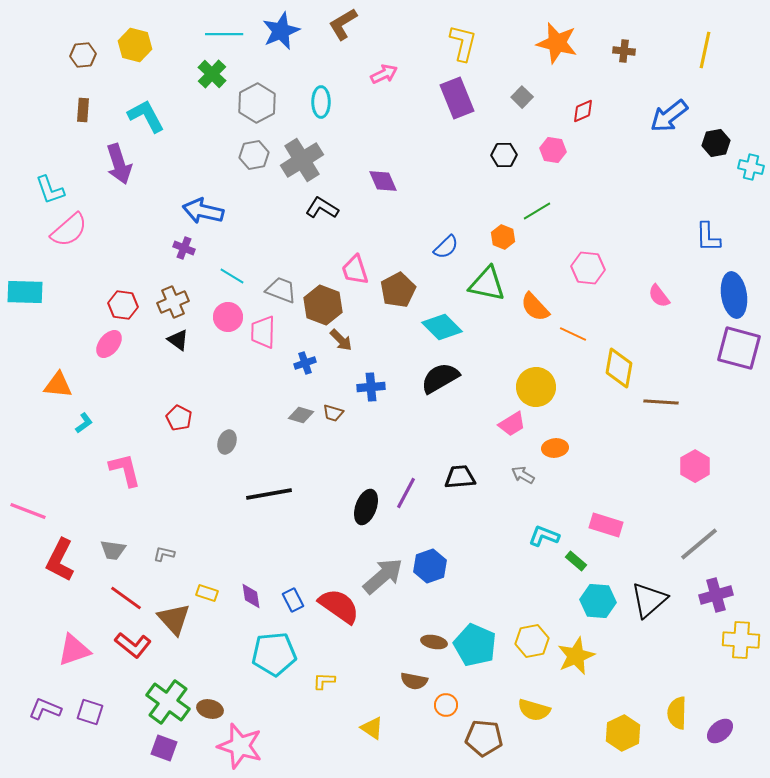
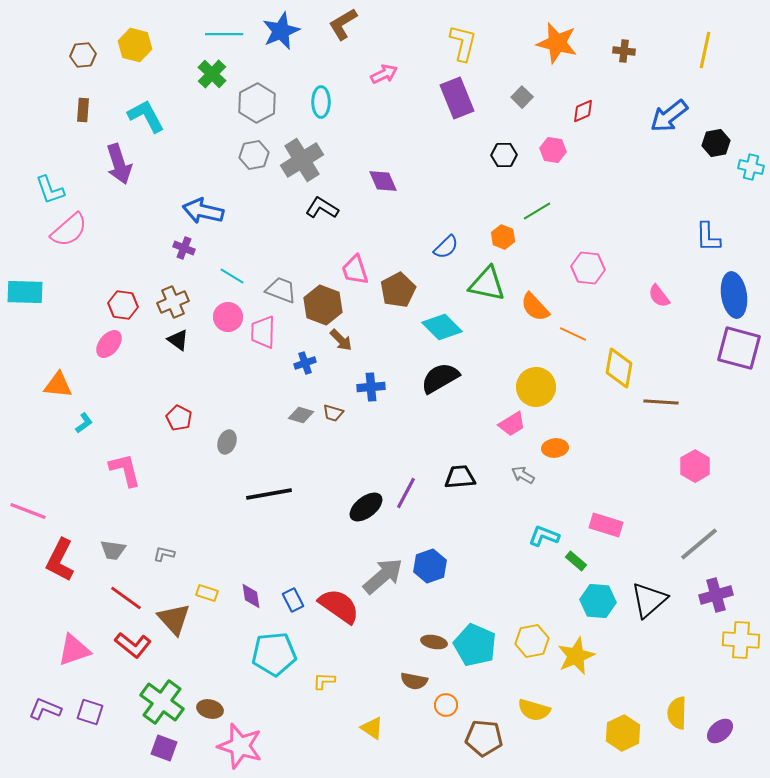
black ellipse at (366, 507): rotated 32 degrees clockwise
green cross at (168, 702): moved 6 px left
